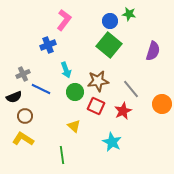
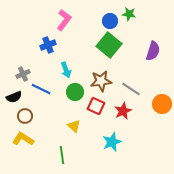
brown star: moved 3 px right
gray line: rotated 18 degrees counterclockwise
cyan star: rotated 24 degrees clockwise
